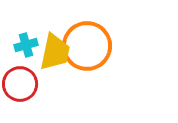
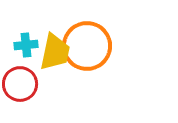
cyan cross: rotated 10 degrees clockwise
